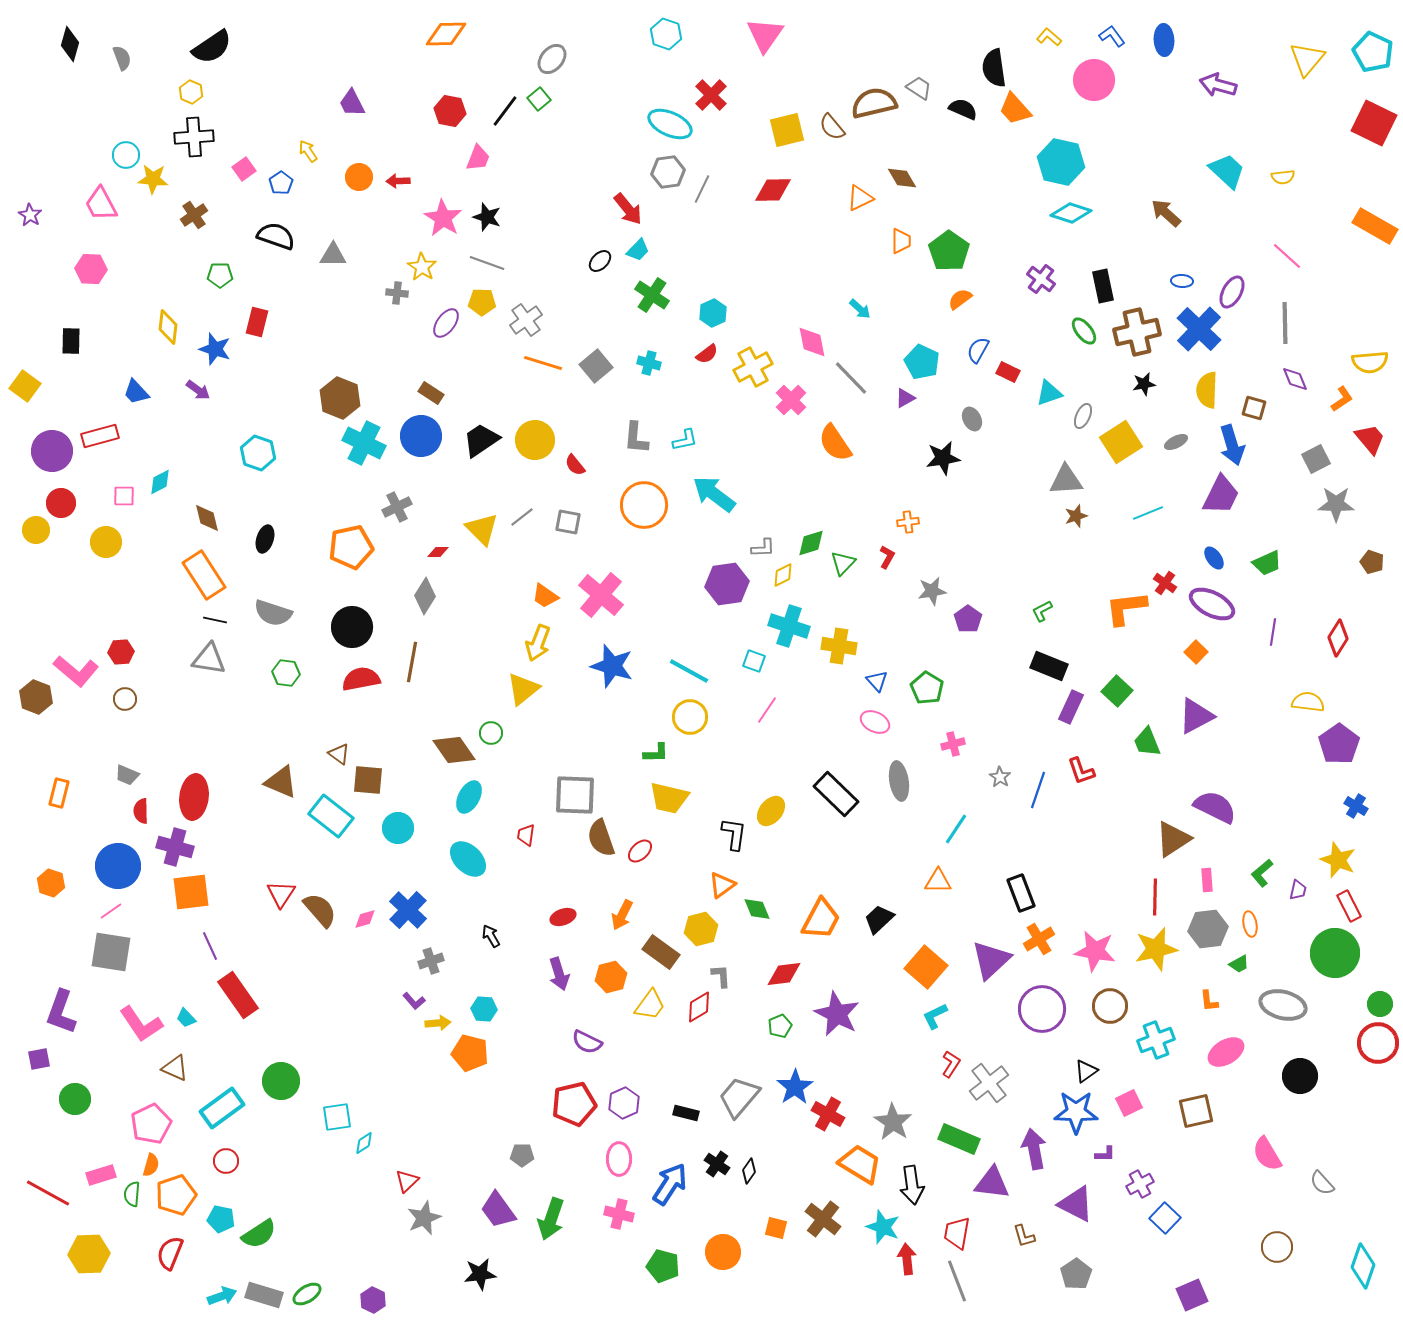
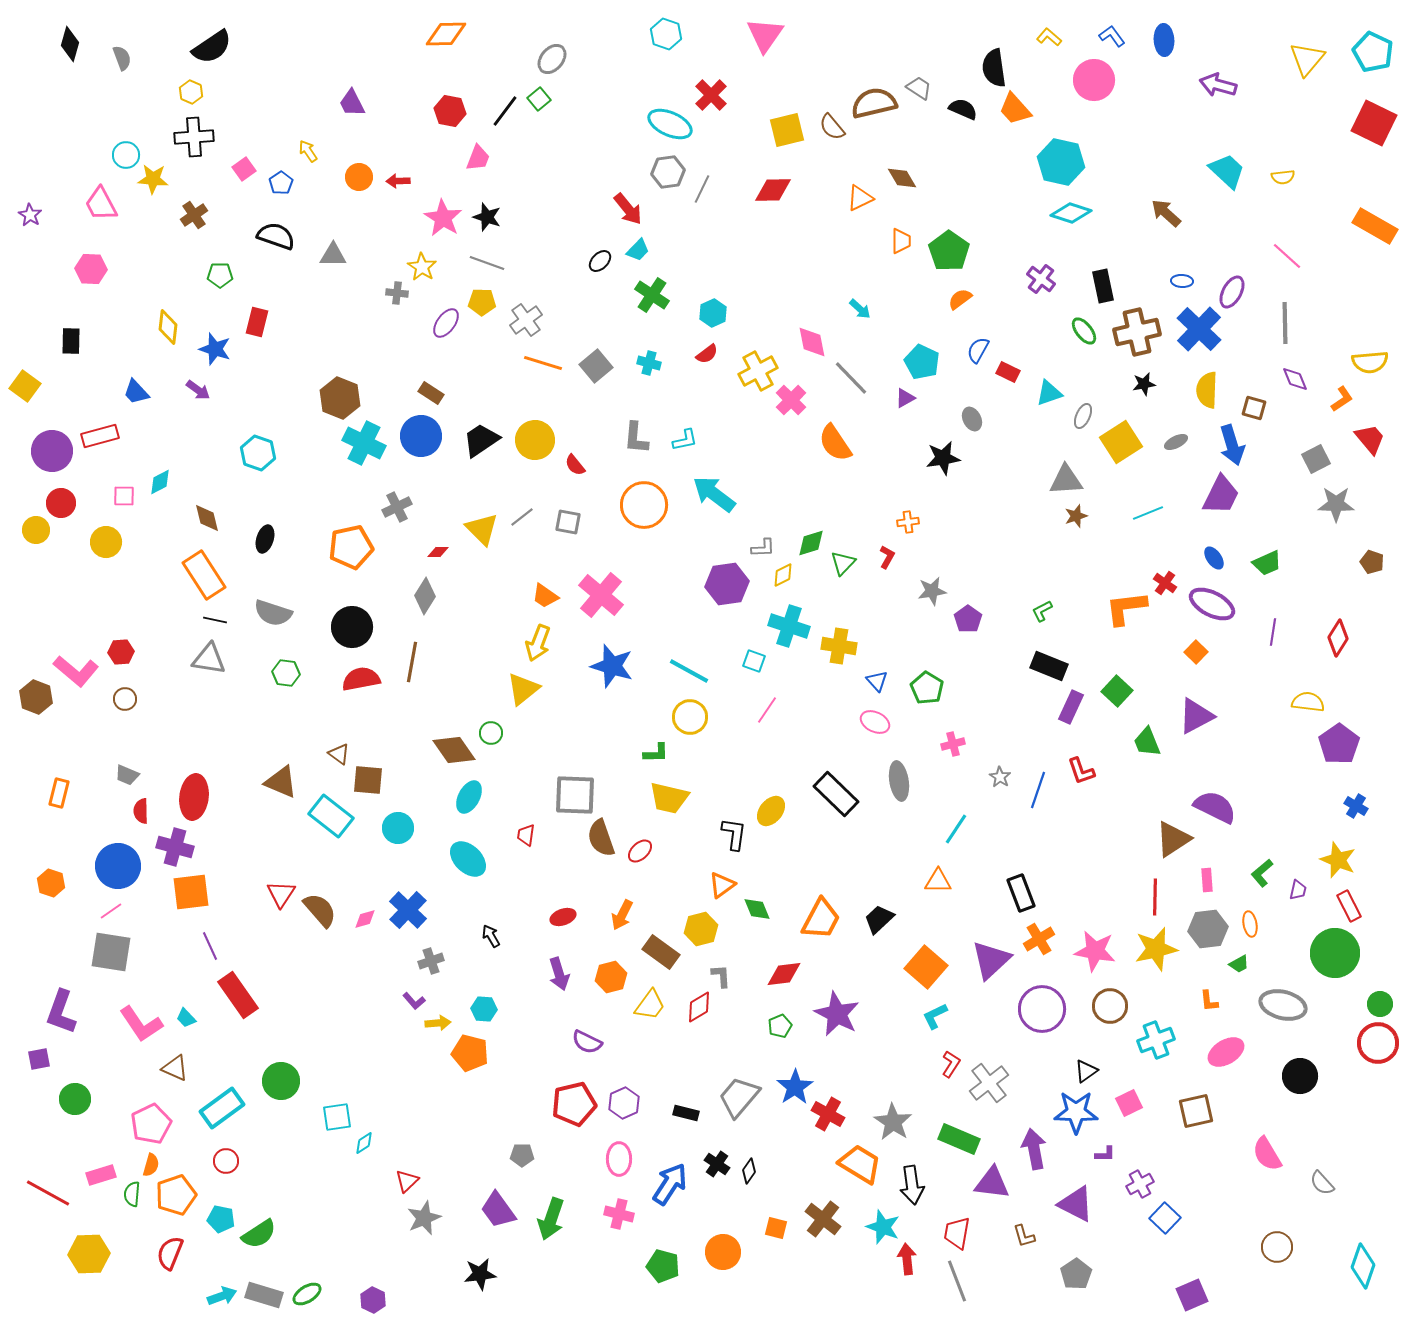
yellow cross at (753, 367): moved 5 px right, 4 px down
